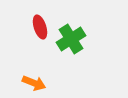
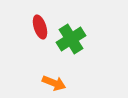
orange arrow: moved 20 px right
